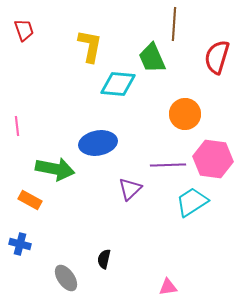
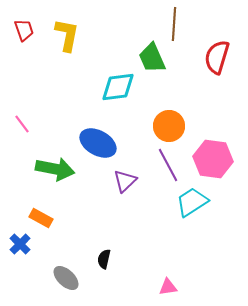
yellow L-shape: moved 23 px left, 11 px up
cyan diamond: moved 3 px down; rotated 12 degrees counterclockwise
orange circle: moved 16 px left, 12 px down
pink line: moved 5 px right, 2 px up; rotated 30 degrees counterclockwise
blue ellipse: rotated 39 degrees clockwise
purple line: rotated 64 degrees clockwise
purple triangle: moved 5 px left, 8 px up
orange rectangle: moved 11 px right, 18 px down
blue cross: rotated 30 degrees clockwise
gray ellipse: rotated 12 degrees counterclockwise
